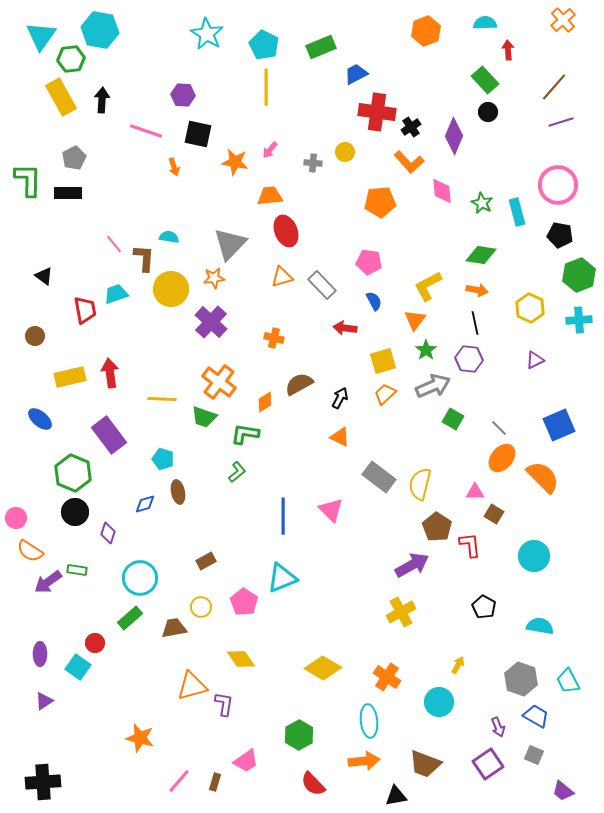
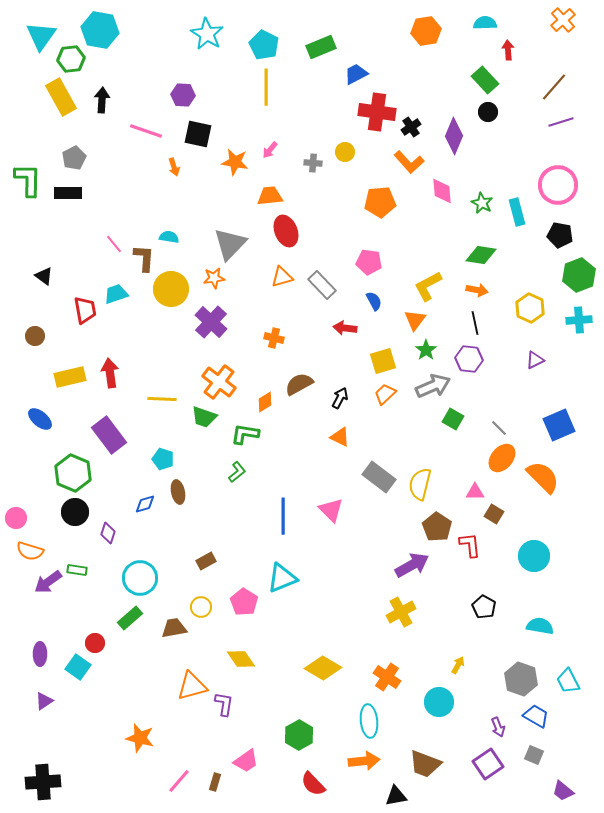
orange hexagon at (426, 31): rotated 12 degrees clockwise
orange semicircle at (30, 551): rotated 16 degrees counterclockwise
